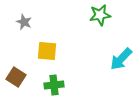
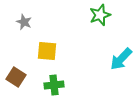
green star: rotated 10 degrees counterclockwise
